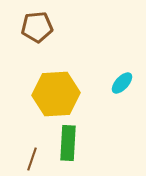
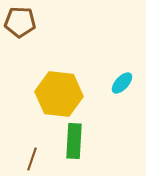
brown pentagon: moved 17 px left, 5 px up; rotated 8 degrees clockwise
yellow hexagon: moved 3 px right; rotated 9 degrees clockwise
green rectangle: moved 6 px right, 2 px up
